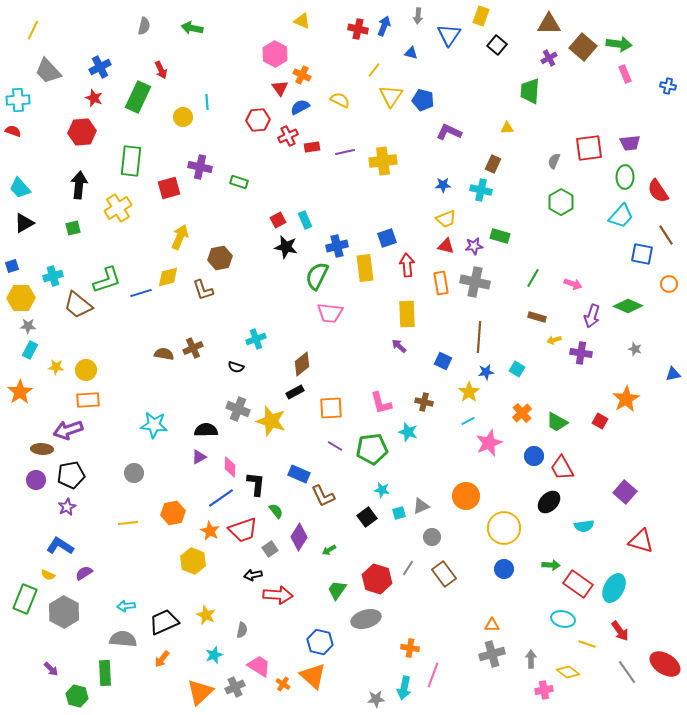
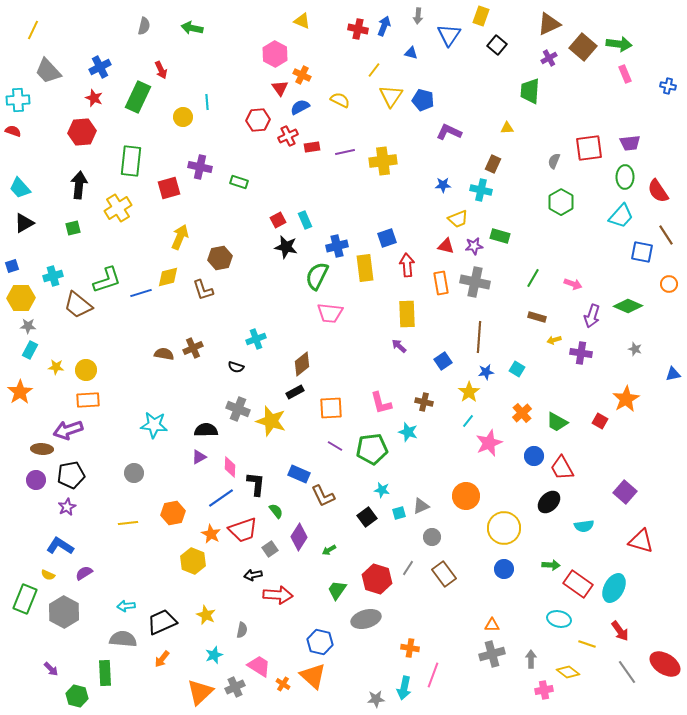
brown triangle at (549, 24): rotated 25 degrees counterclockwise
yellow trapezoid at (446, 219): moved 12 px right
blue square at (642, 254): moved 2 px up
blue square at (443, 361): rotated 30 degrees clockwise
cyan line at (468, 421): rotated 24 degrees counterclockwise
orange star at (210, 531): moved 1 px right, 3 px down
cyan ellipse at (563, 619): moved 4 px left
black trapezoid at (164, 622): moved 2 px left
